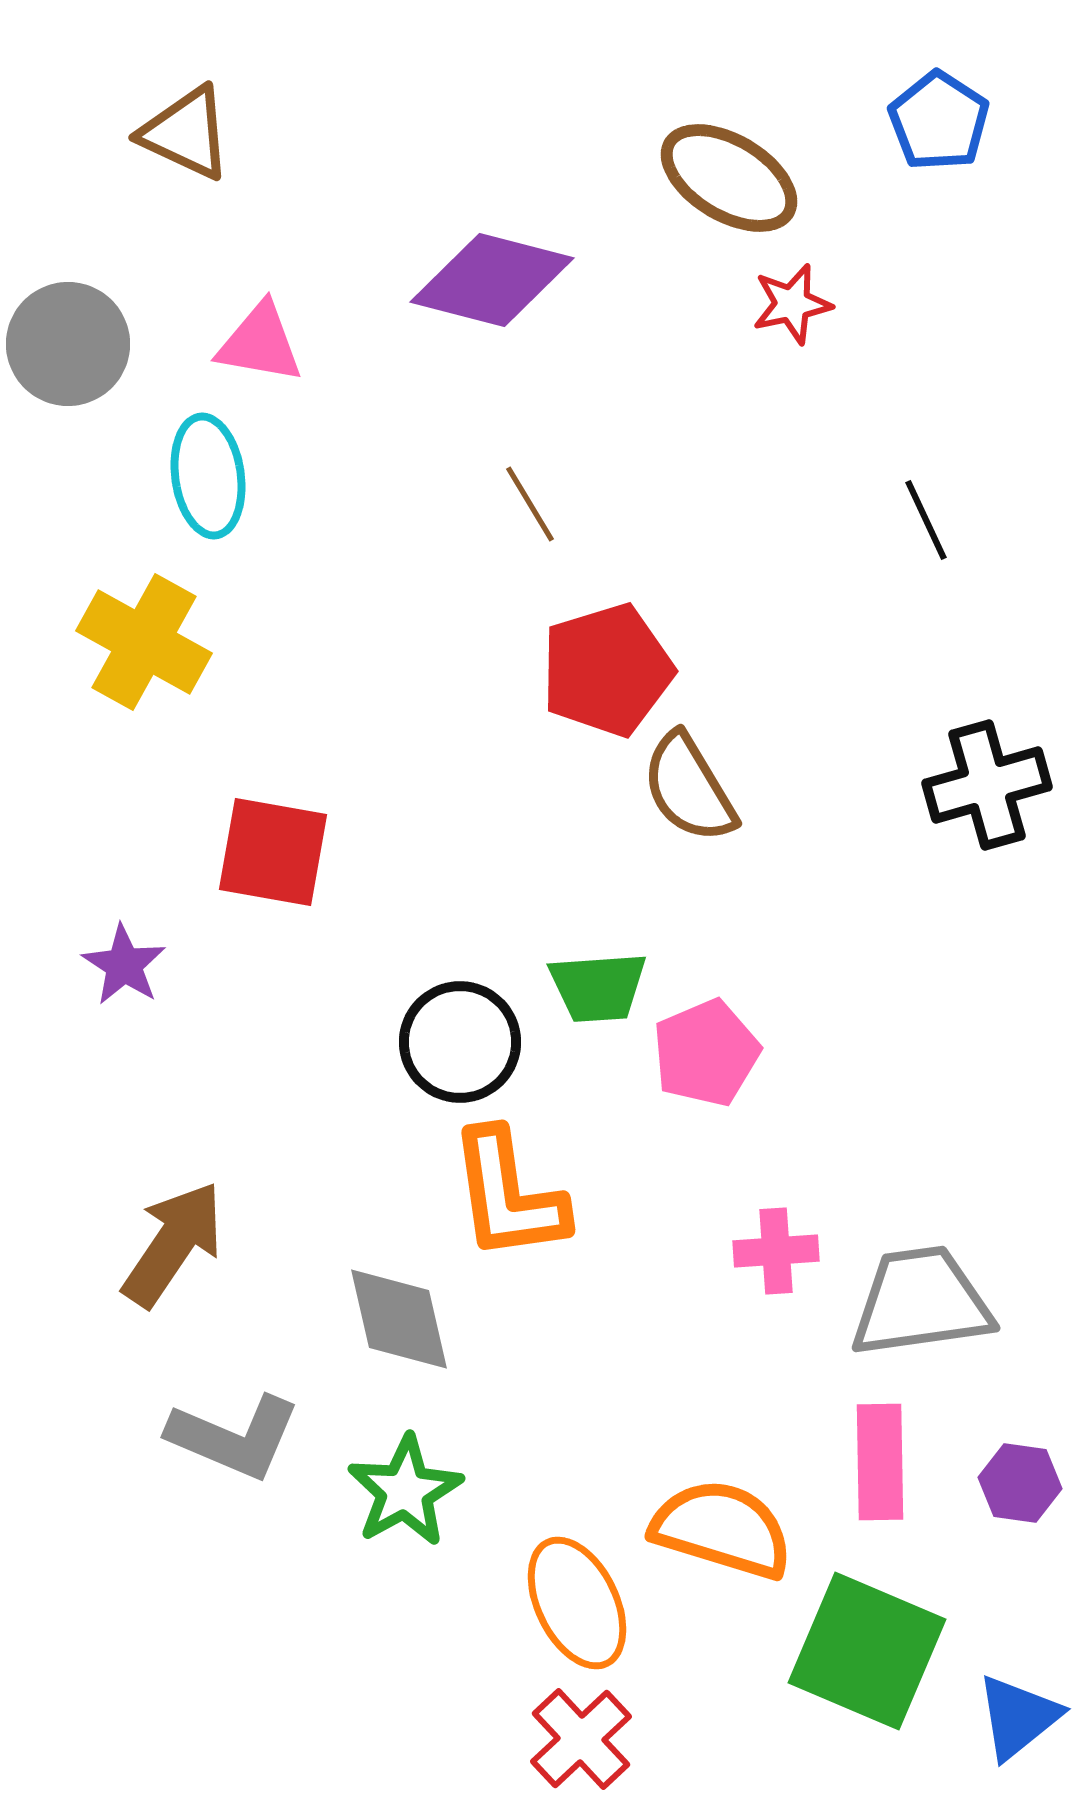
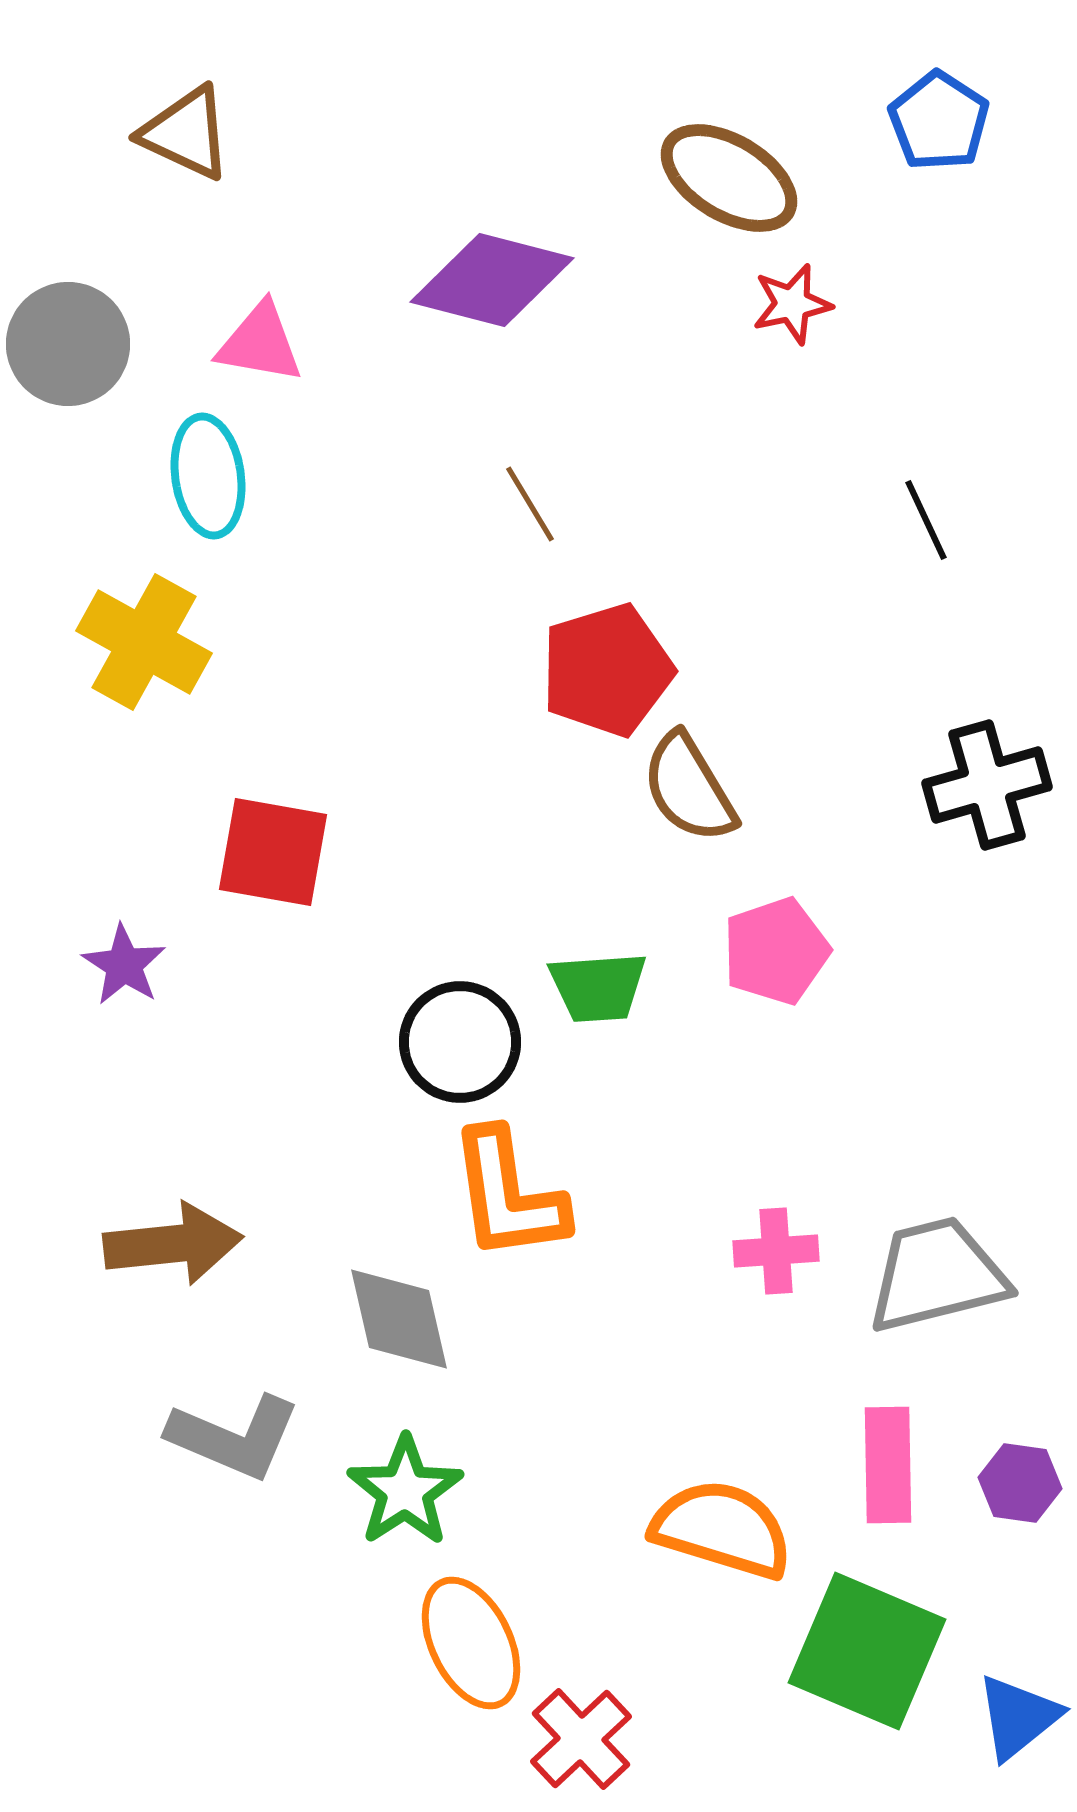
pink pentagon: moved 70 px right, 102 px up; rotated 4 degrees clockwise
brown arrow: rotated 50 degrees clockwise
gray trapezoid: moved 16 px right, 27 px up; rotated 6 degrees counterclockwise
pink rectangle: moved 8 px right, 3 px down
green star: rotated 4 degrees counterclockwise
orange ellipse: moved 106 px left, 40 px down
